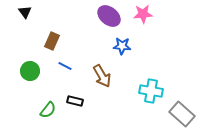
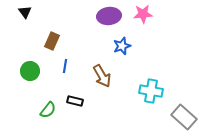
purple ellipse: rotated 45 degrees counterclockwise
blue star: rotated 24 degrees counterclockwise
blue line: rotated 72 degrees clockwise
gray rectangle: moved 2 px right, 3 px down
